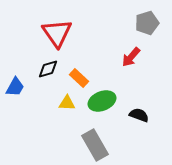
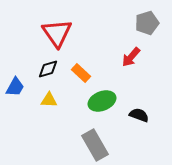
orange rectangle: moved 2 px right, 5 px up
yellow triangle: moved 18 px left, 3 px up
